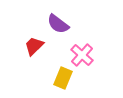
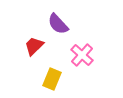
purple semicircle: rotated 10 degrees clockwise
yellow rectangle: moved 11 px left, 1 px down
